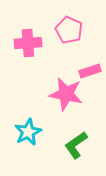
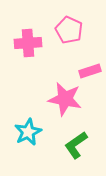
pink star: moved 1 px left, 5 px down
